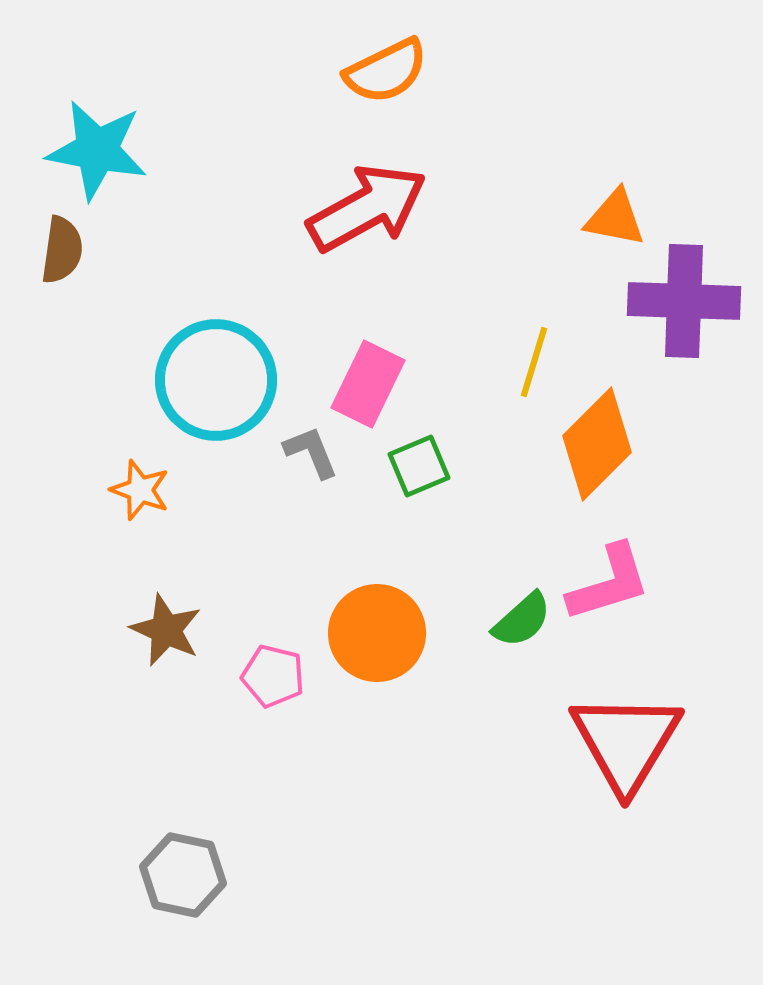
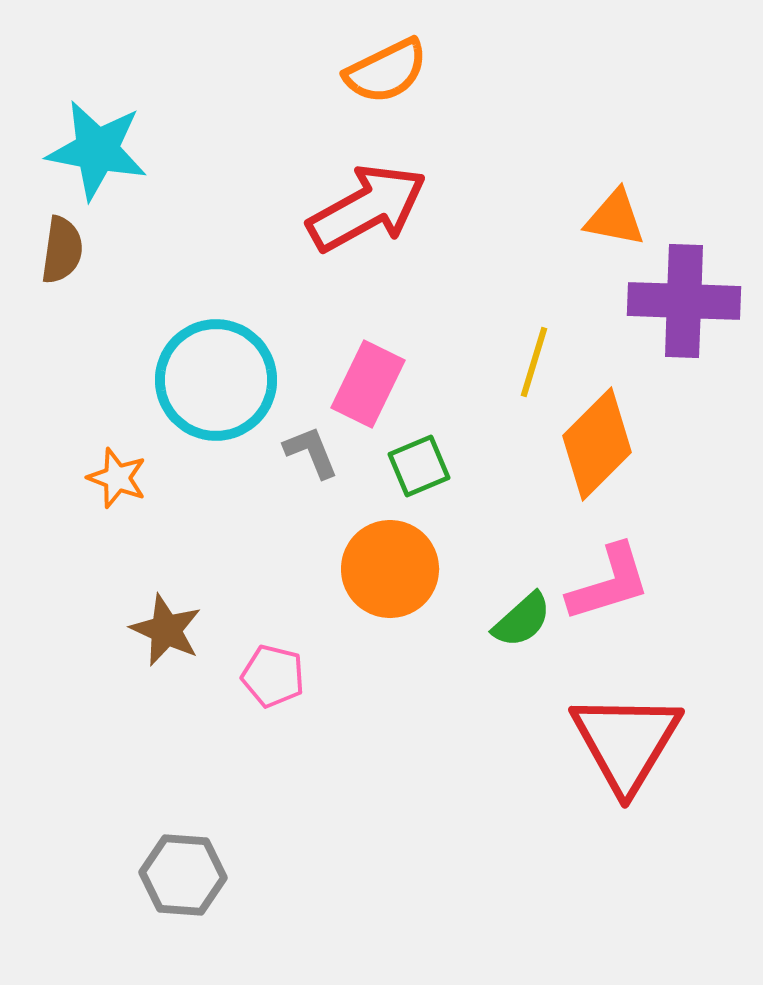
orange star: moved 23 px left, 12 px up
orange circle: moved 13 px right, 64 px up
gray hexagon: rotated 8 degrees counterclockwise
